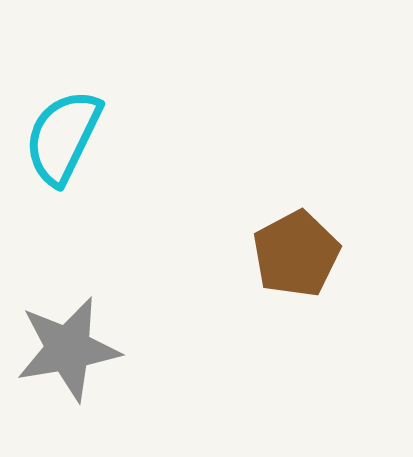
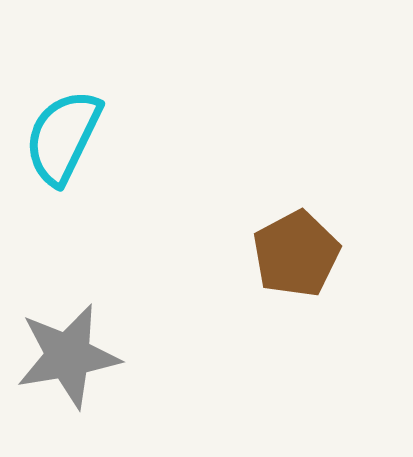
gray star: moved 7 px down
